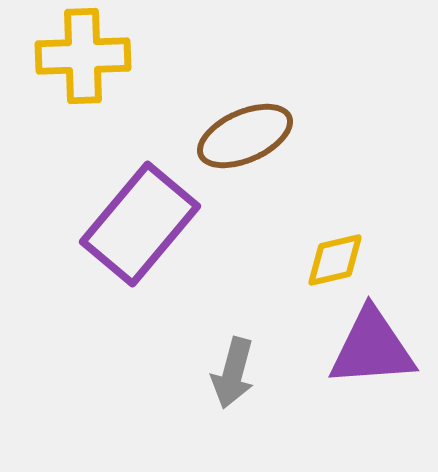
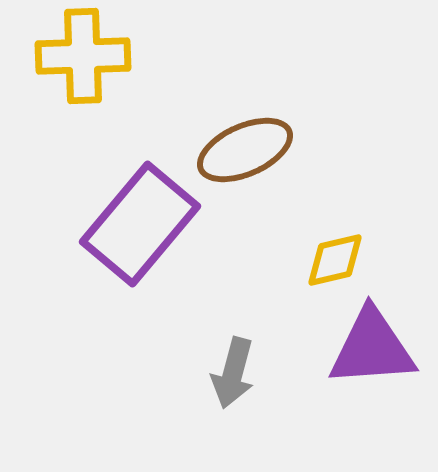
brown ellipse: moved 14 px down
